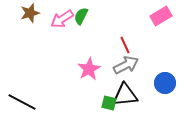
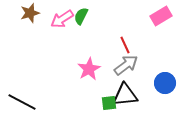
gray arrow: rotated 10 degrees counterclockwise
green square: rotated 21 degrees counterclockwise
